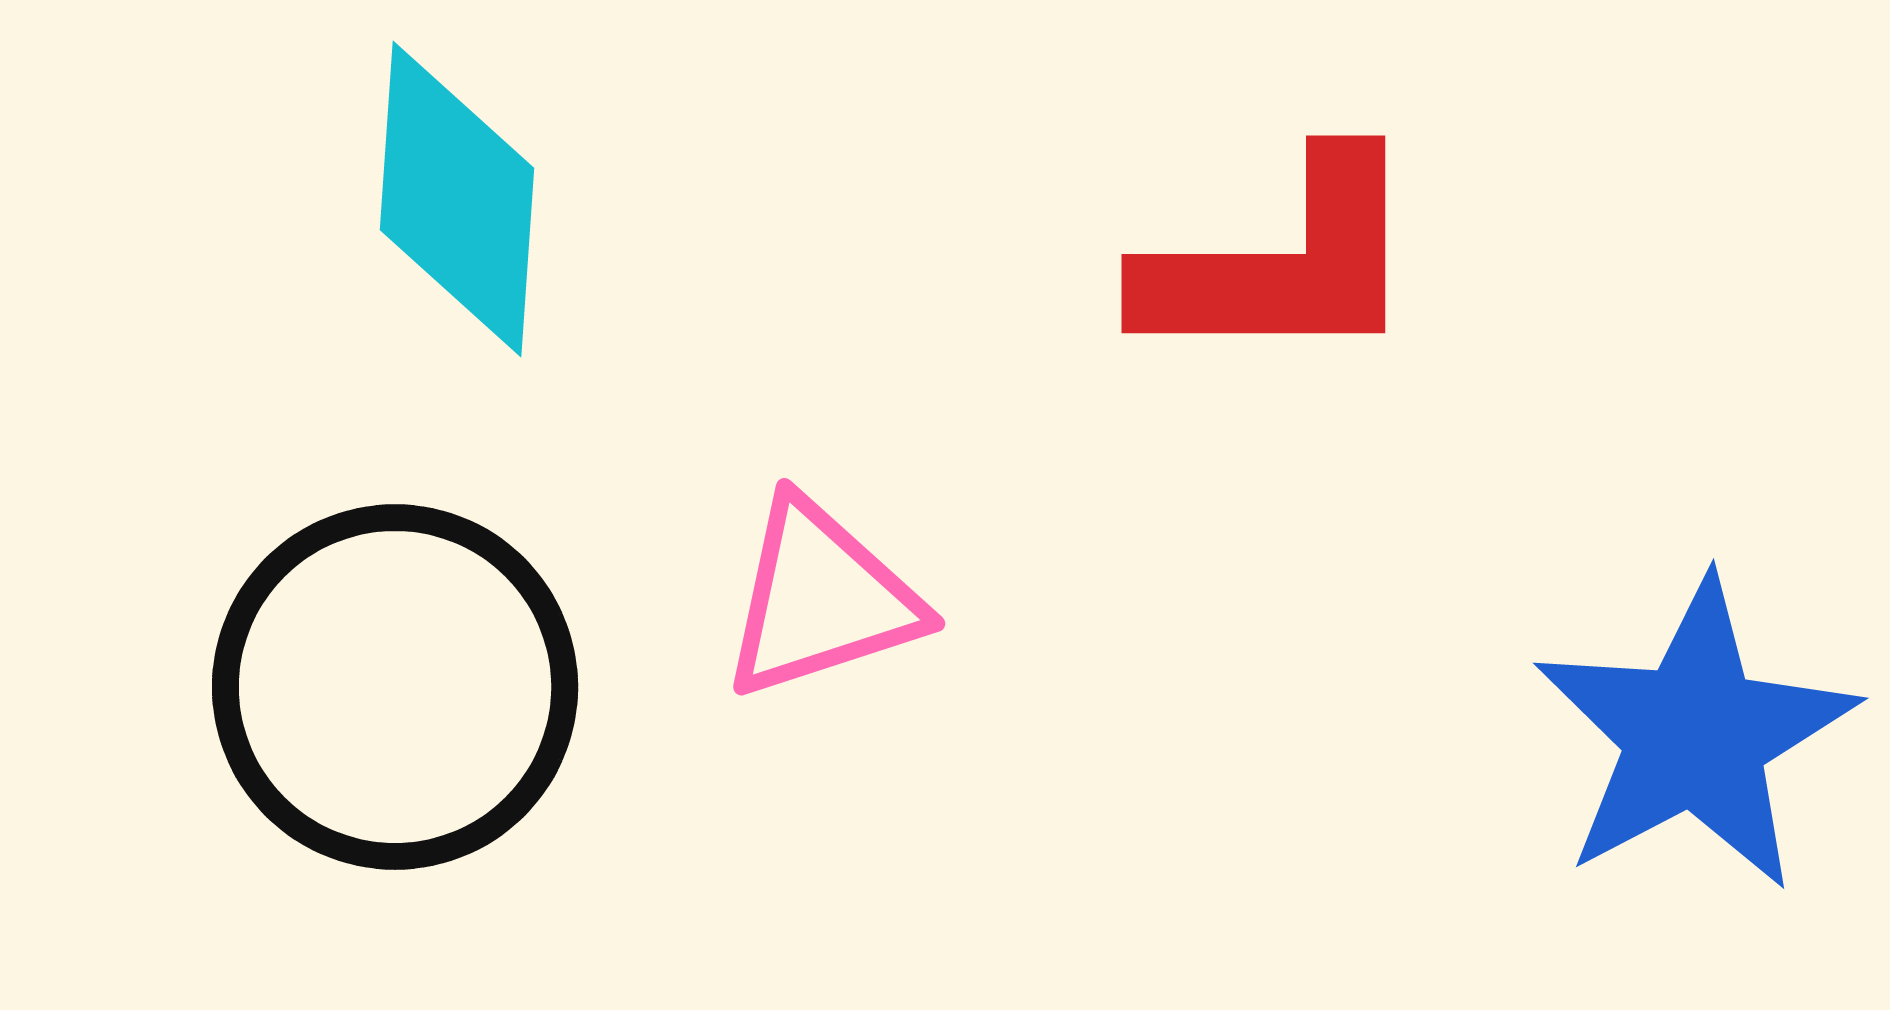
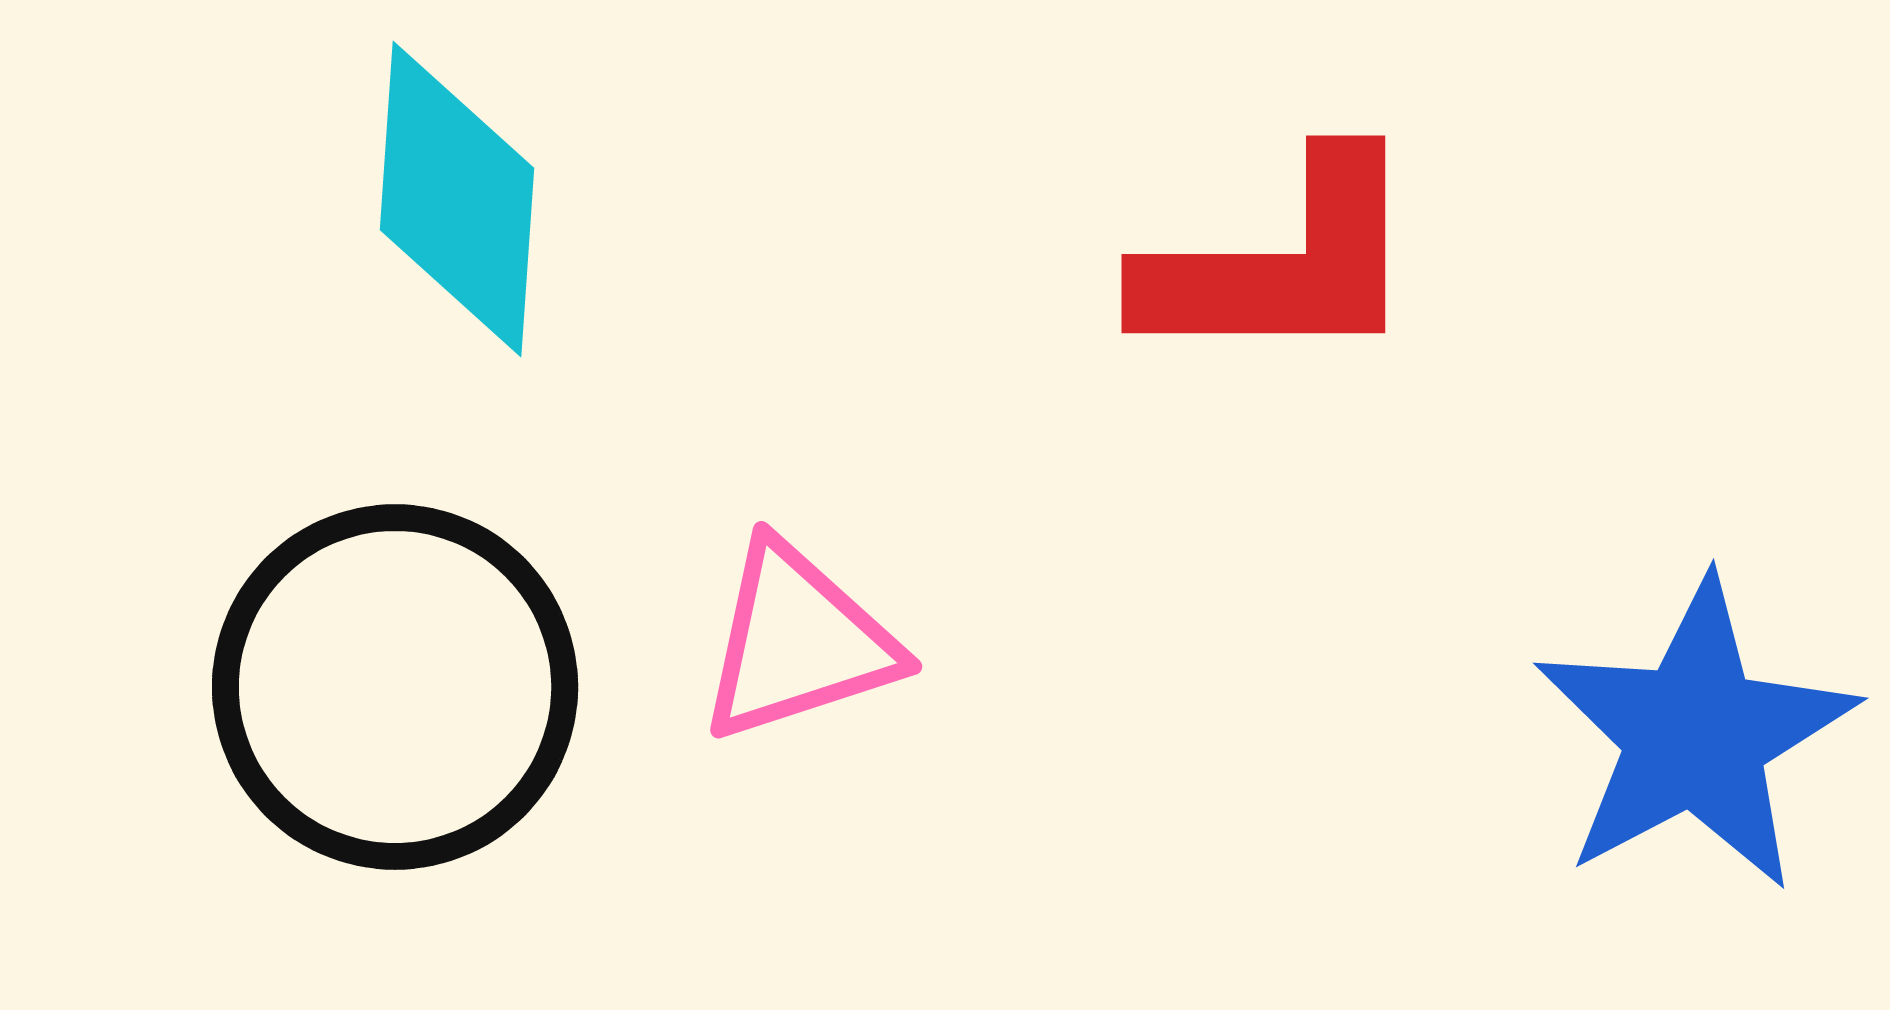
pink triangle: moved 23 px left, 43 px down
